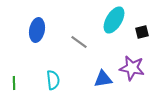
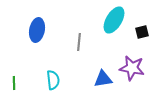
gray line: rotated 60 degrees clockwise
